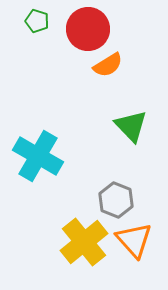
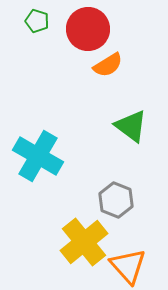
green triangle: rotated 9 degrees counterclockwise
orange triangle: moved 6 px left, 26 px down
